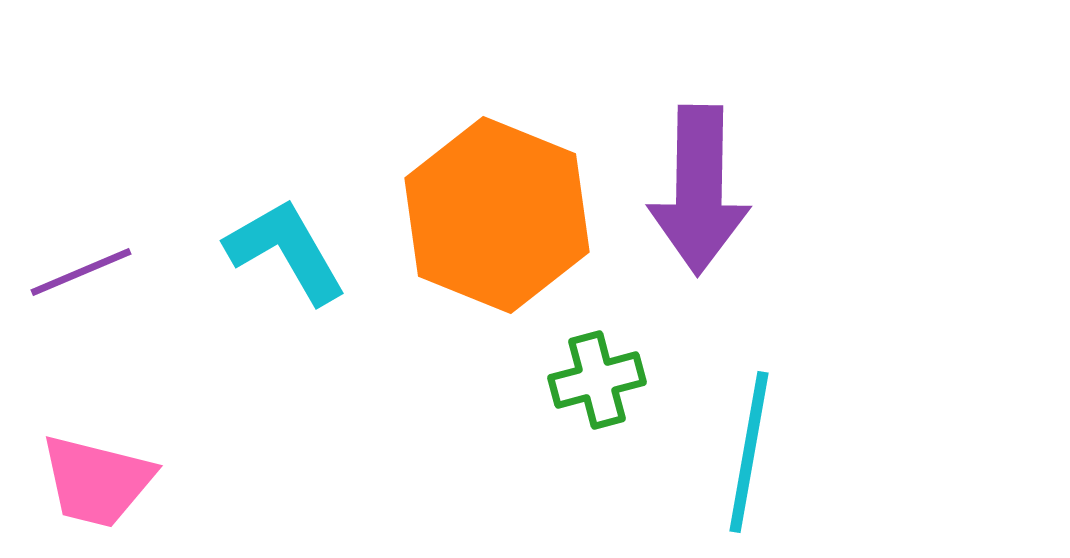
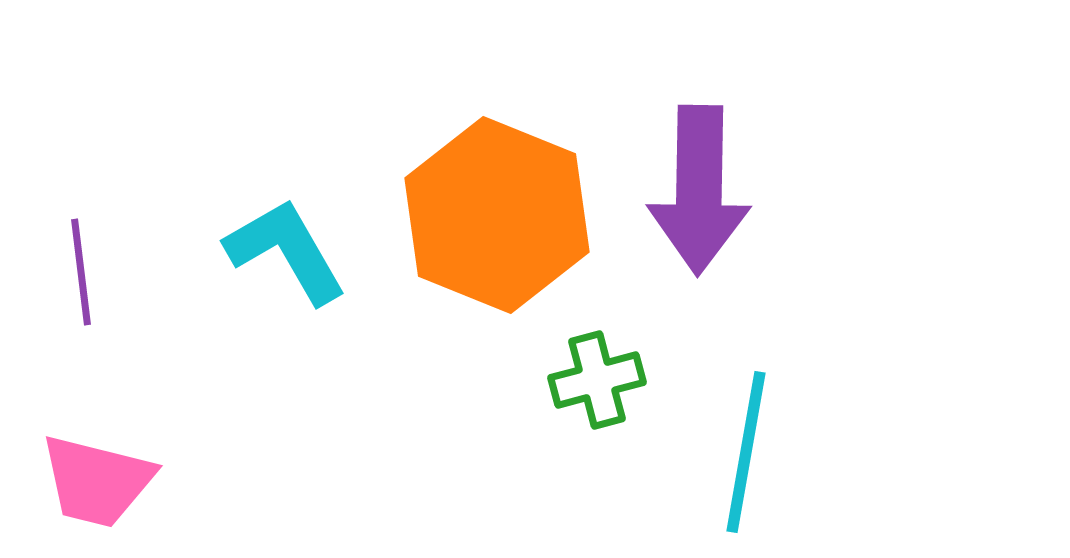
purple line: rotated 74 degrees counterclockwise
cyan line: moved 3 px left
